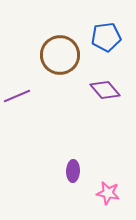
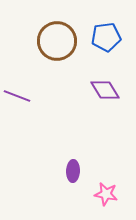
brown circle: moved 3 px left, 14 px up
purple diamond: rotated 8 degrees clockwise
purple line: rotated 44 degrees clockwise
pink star: moved 2 px left, 1 px down
